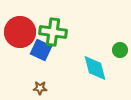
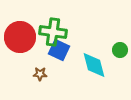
red circle: moved 5 px down
blue square: moved 18 px right
cyan diamond: moved 1 px left, 3 px up
brown star: moved 14 px up
